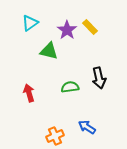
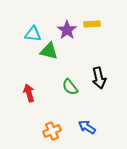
cyan triangle: moved 3 px right, 11 px down; rotated 42 degrees clockwise
yellow rectangle: moved 2 px right, 3 px up; rotated 49 degrees counterclockwise
green semicircle: rotated 120 degrees counterclockwise
orange cross: moved 3 px left, 5 px up
